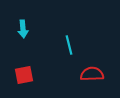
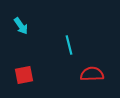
cyan arrow: moved 2 px left, 3 px up; rotated 30 degrees counterclockwise
